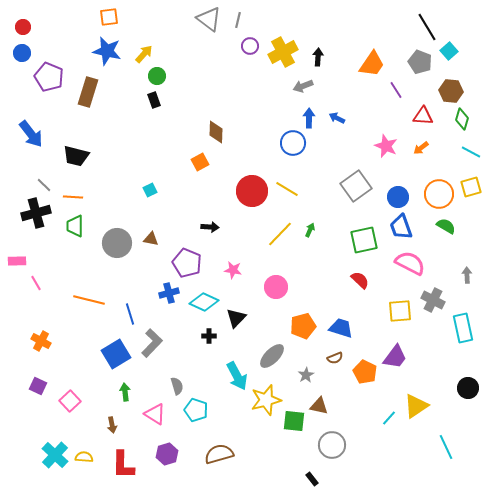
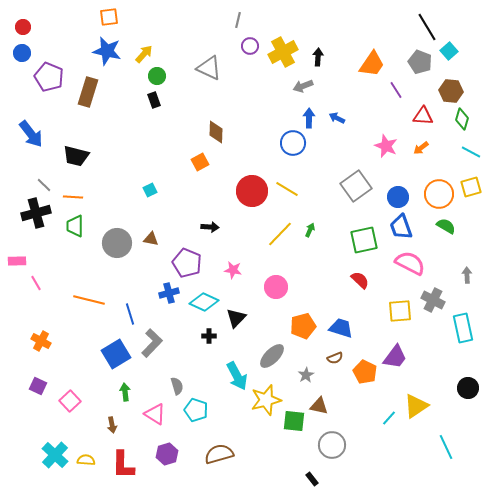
gray triangle at (209, 19): moved 49 px down; rotated 12 degrees counterclockwise
yellow semicircle at (84, 457): moved 2 px right, 3 px down
